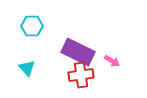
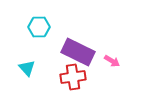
cyan hexagon: moved 7 px right, 1 px down
red cross: moved 8 px left, 2 px down
